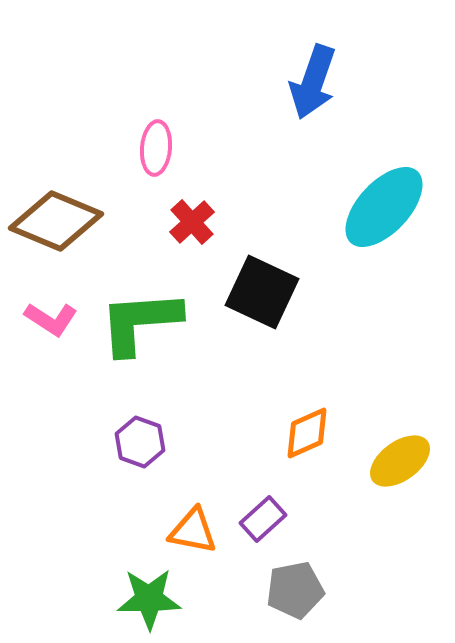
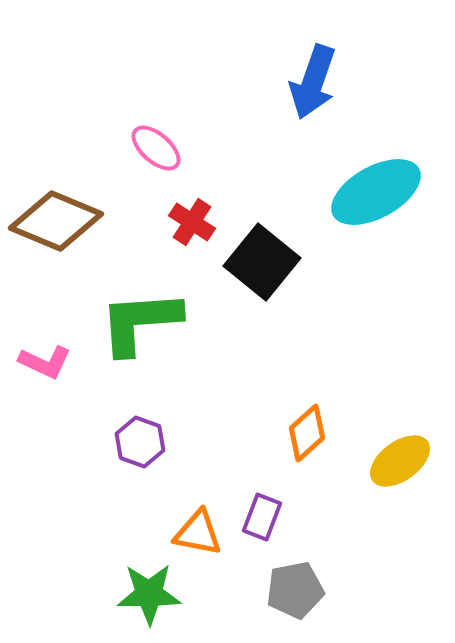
pink ellipse: rotated 54 degrees counterclockwise
cyan ellipse: moved 8 px left, 15 px up; rotated 18 degrees clockwise
red cross: rotated 15 degrees counterclockwise
black square: moved 30 px up; rotated 14 degrees clockwise
pink L-shape: moved 6 px left, 43 px down; rotated 8 degrees counterclockwise
orange diamond: rotated 18 degrees counterclockwise
purple rectangle: moved 1 px left, 2 px up; rotated 27 degrees counterclockwise
orange triangle: moved 5 px right, 2 px down
green star: moved 5 px up
